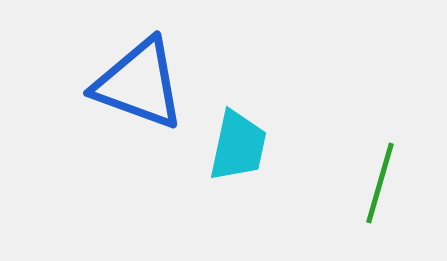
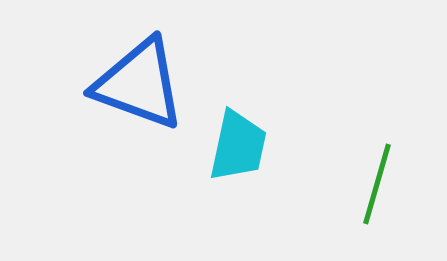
green line: moved 3 px left, 1 px down
